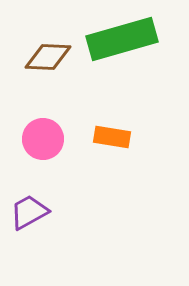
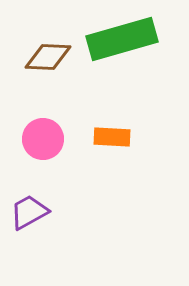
orange rectangle: rotated 6 degrees counterclockwise
